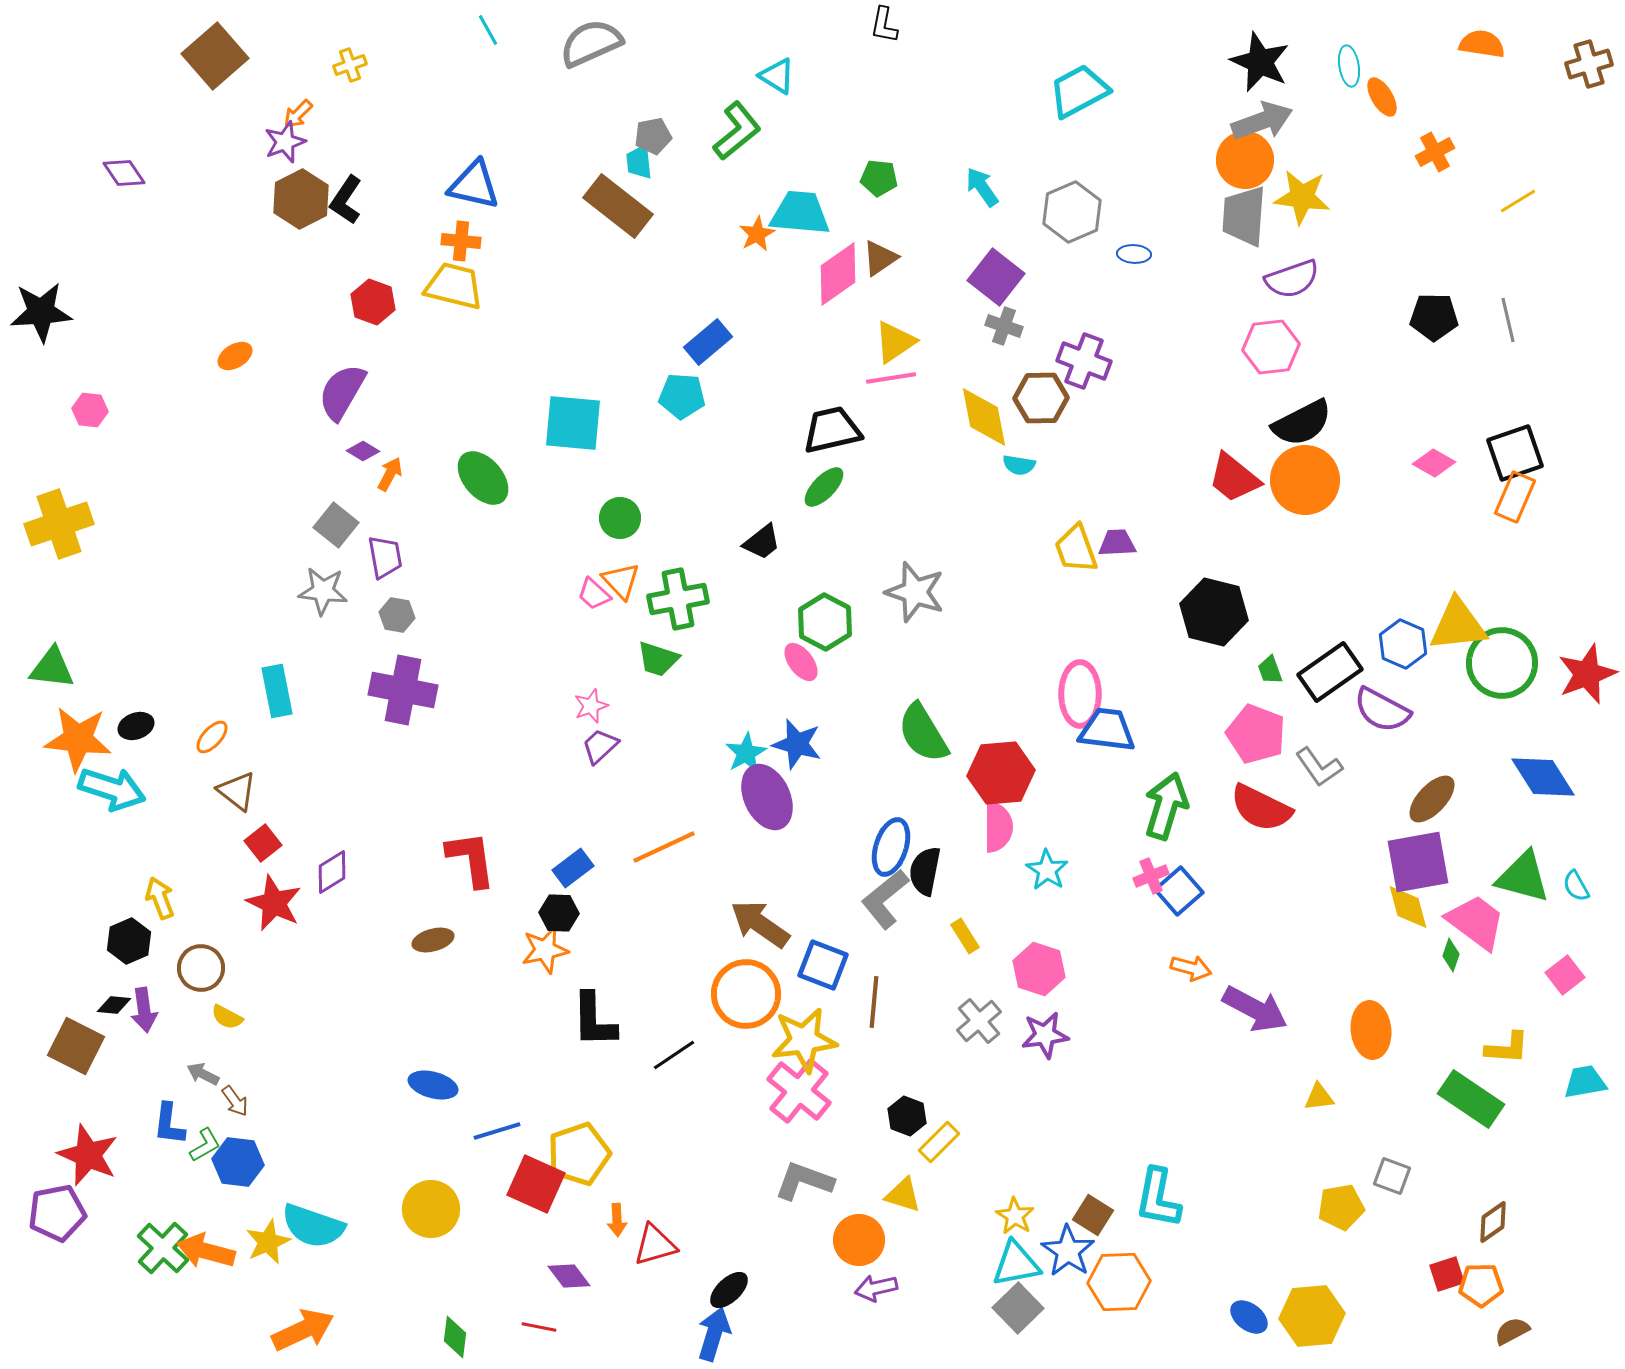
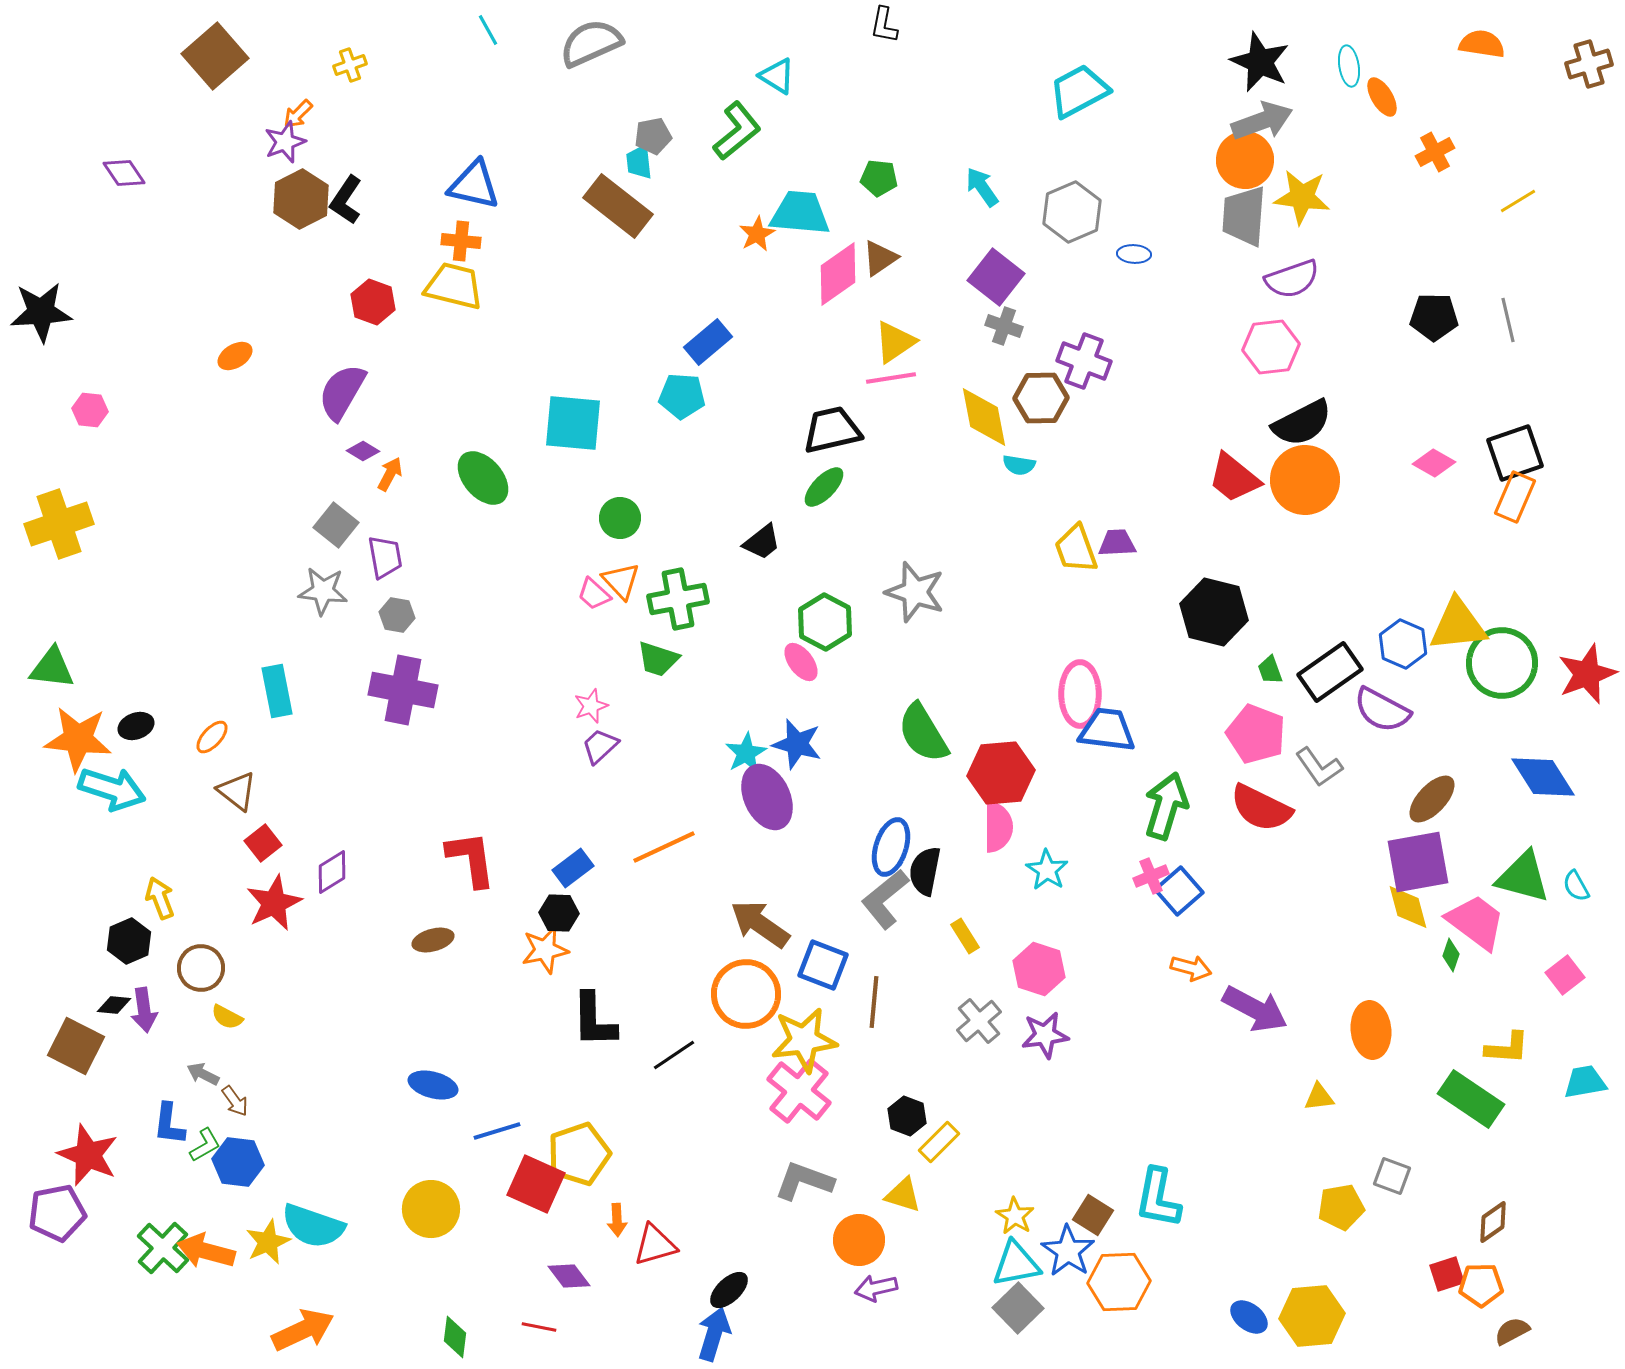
red star at (274, 903): rotated 22 degrees clockwise
